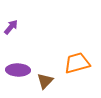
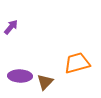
purple ellipse: moved 2 px right, 6 px down
brown triangle: moved 1 px down
